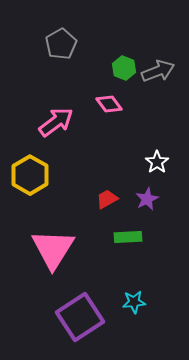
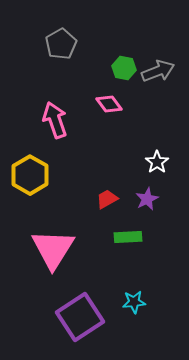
green hexagon: rotated 10 degrees counterclockwise
pink arrow: moved 1 px left, 2 px up; rotated 72 degrees counterclockwise
